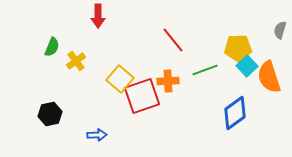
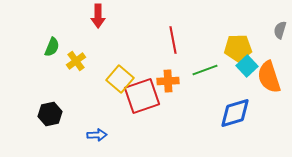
red line: rotated 28 degrees clockwise
blue diamond: rotated 20 degrees clockwise
